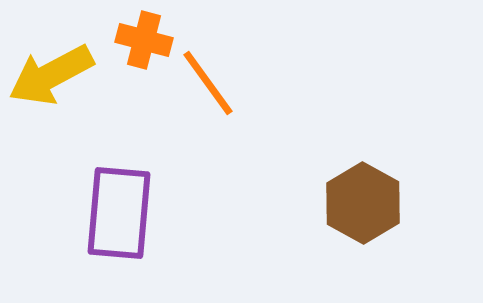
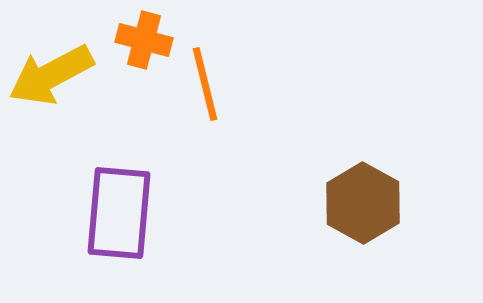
orange line: moved 3 px left, 1 px down; rotated 22 degrees clockwise
